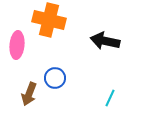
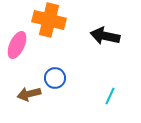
black arrow: moved 5 px up
pink ellipse: rotated 20 degrees clockwise
brown arrow: rotated 55 degrees clockwise
cyan line: moved 2 px up
